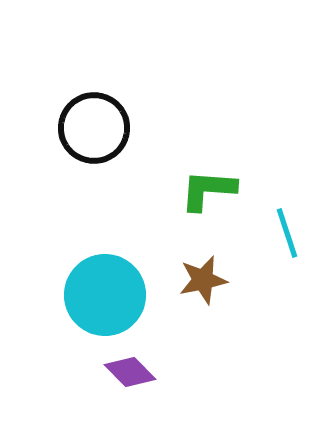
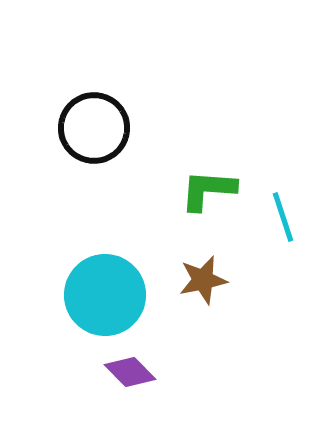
cyan line: moved 4 px left, 16 px up
